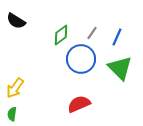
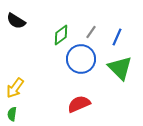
gray line: moved 1 px left, 1 px up
